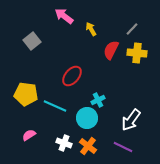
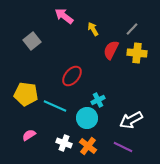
yellow arrow: moved 2 px right
white arrow: rotated 25 degrees clockwise
